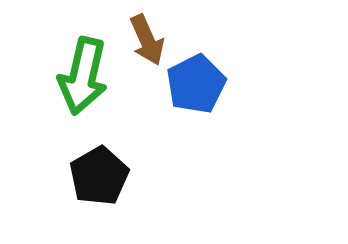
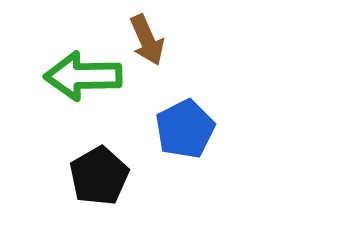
green arrow: rotated 76 degrees clockwise
blue pentagon: moved 11 px left, 45 px down
